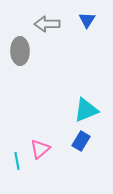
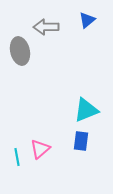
blue triangle: rotated 18 degrees clockwise
gray arrow: moved 1 px left, 3 px down
gray ellipse: rotated 12 degrees counterclockwise
blue rectangle: rotated 24 degrees counterclockwise
cyan line: moved 4 px up
